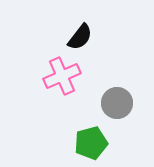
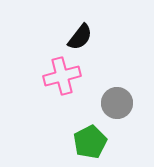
pink cross: rotated 9 degrees clockwise
green pentagon: moved 1 px left, 1 px up; rotated 12 degrees counterclockwise
